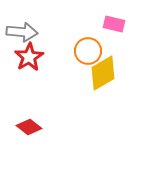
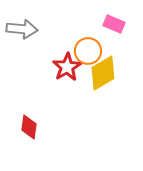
pink rectangle: rotated 10 degrees clockwise
gray arrow: moved 3 px up
red star: moved 38 px right, 10 px down
red diamond: rotated 60 degrees clockwise
